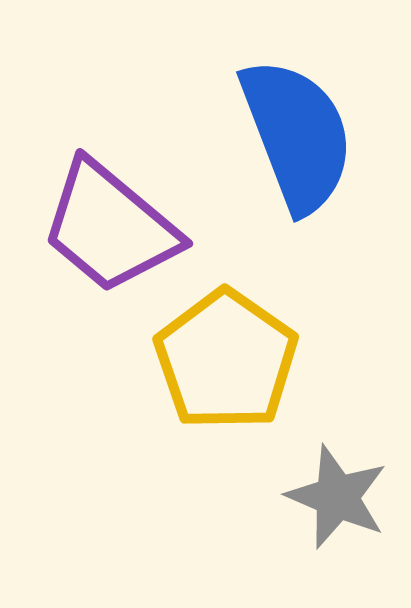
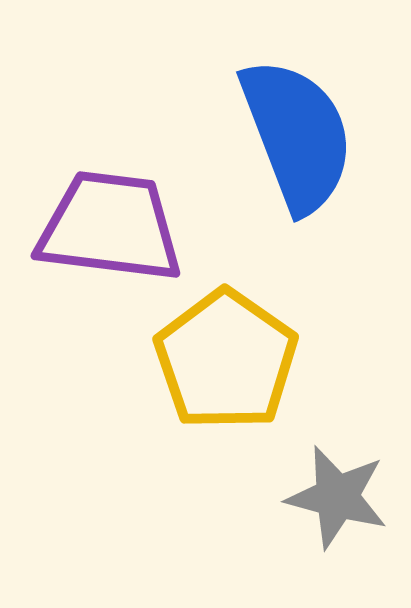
purple trapezoid: rotated 147 degrees clockwise
gray star: rotated 8 degrees counterclockwise
